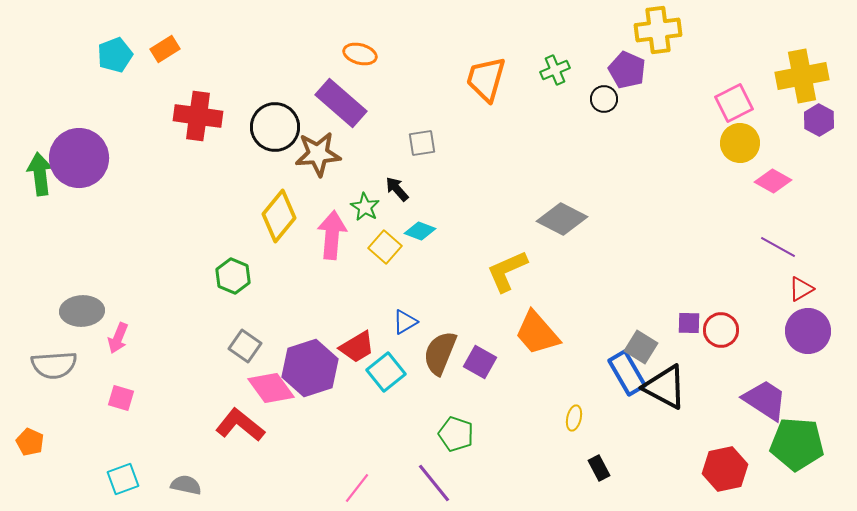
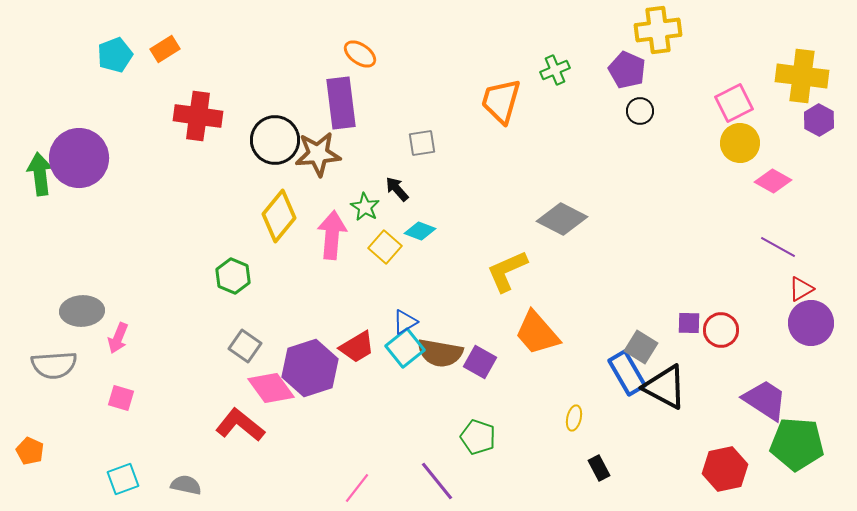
orange ellipse at (360, 54): rotated 20 degrees clockwise
yellow cross at (802, 76): rotated 18 degrees clockwise
orange trapezoid at (486, 79): moved 15 px right, 22 px down
black circle at (604, 99): moved 36 px right, 12 px down
purple rectangle at (341, 103): rotated 42 degrees clockwise
black circle at (275, 127): moved 13 px down
purple circle at (808, 331): moved 3 px right, 8 px up
brown semicircle at (440, 353): rotated 102 degrees counterclockwise
cyan square at (386, 372): moved 19 px right, 24 px up
green pentagon at (456, 434): moved 22 px right, 3 px down
orange pentagon at (30, 442): moved 9 px down
purple line at (434, 483): moved 3 px right, 2 px up
